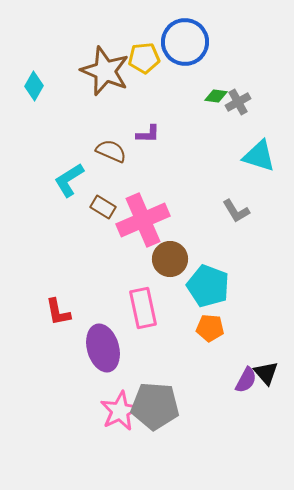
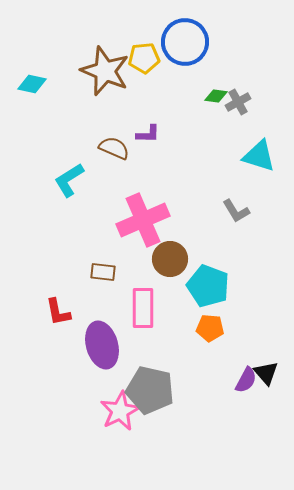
cyan diamond: moved 2 px left, 2 px up; rotated 72 degrees clockwise
brown semicircle: moved 3 px right, 3 px up
brown rectangle: moved 65 px down; rotated 25 degrees counterclockwise
pink rectangle: rotated 12 degrees clockwise
purple ellipse: moved 1 px left, 3 px up
gray pentagon: moved 5 px left, 16 px up; rotated 9 degrees clockwise
